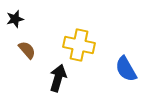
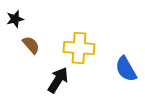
yellow cross: moved 3 px down; rotated 8 degrees counterclockwise
brown semicircle: moved 4 px right, 5 px up
black arrow: moved 2 px down; rotated 16 degrees clockwise
